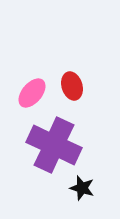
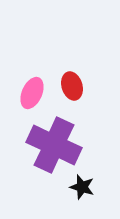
pink ellipse: rotated 16 degrees counterclockwise
black star: moved 1 px up
